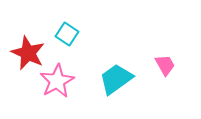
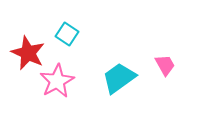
cyan trapezoid: moved 3 px right, 1 px up
